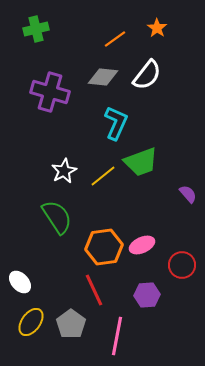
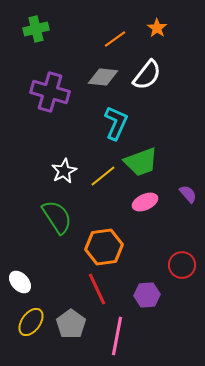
pink ellipse: moved 3 px right, 43 px up
red line: moved 3 px right, 1 px up
